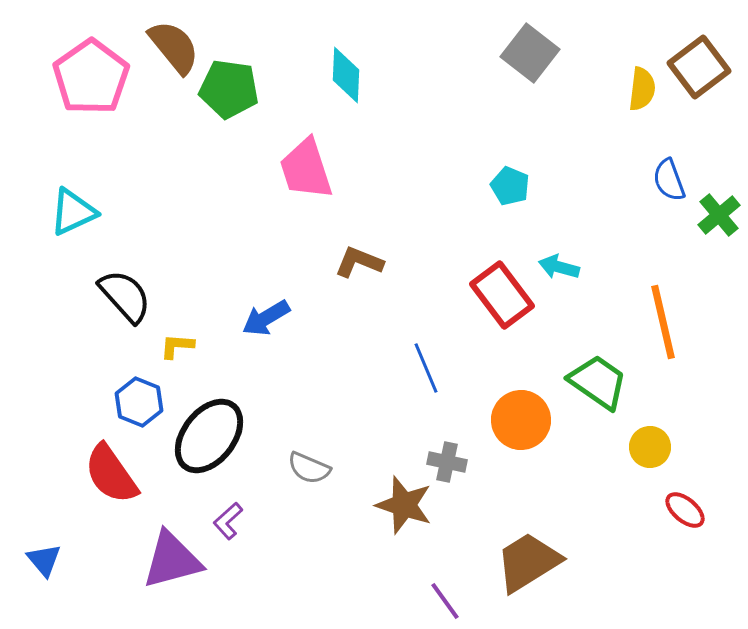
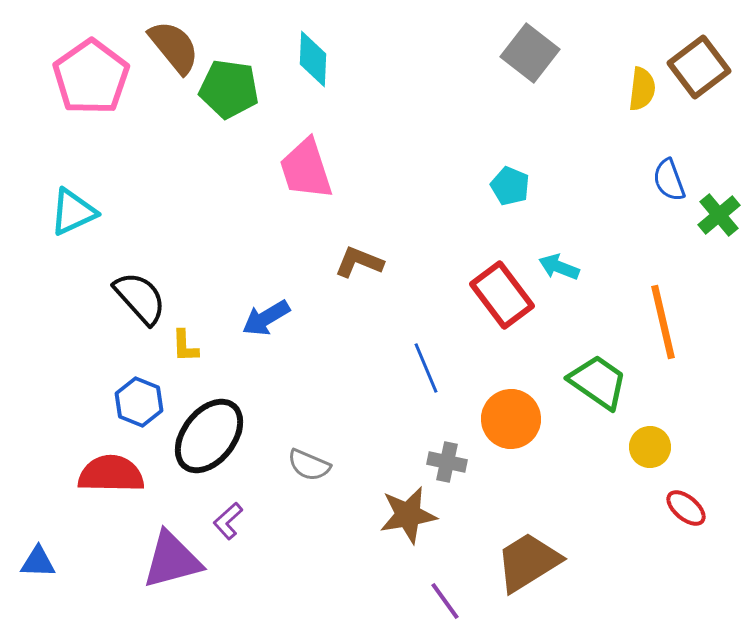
cyan diamond: moved 33 px left, 16 px up
cyan arrow: rotated 6 degrees clockwise
black semicircle: moved 15 px right, 2 px down
yellow L-shape: moved 8 px right; rotated 96 degrees counterclockwise
orange circle: moved 10 px left, 1 px up
gray semicircle: moved 3 px up
red semicircle: rotated 126 degrees clockwise
brown star: moved 4 px right, 10 px down; rotated 28 degrees counterclockwise
red ellipse: moved 1 px right, 2 px up
blue triangle: moved 6 px left, 2 px down; rotated 48 degrees counterclockwise
